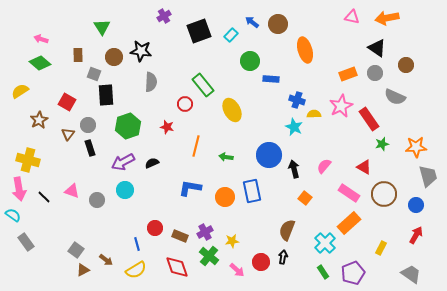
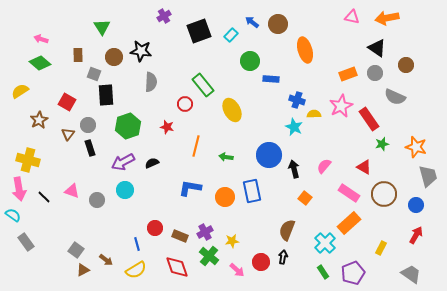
orange star at (416, 147): rotated 20 degrees clockwise
